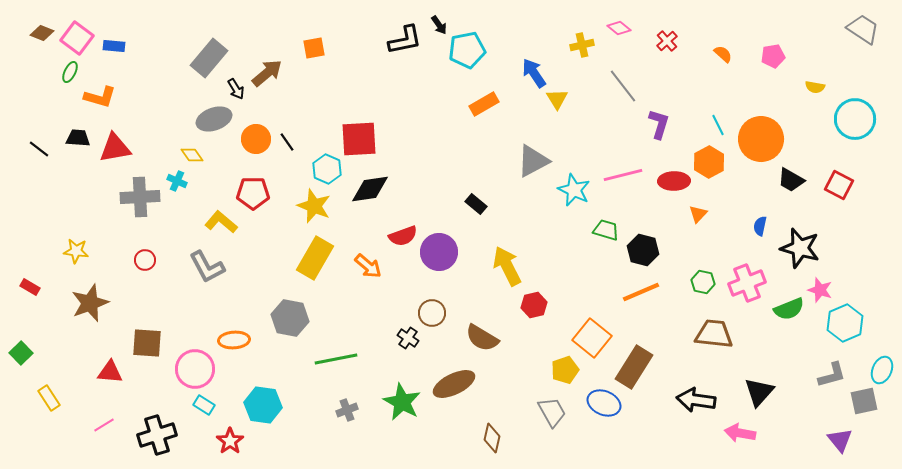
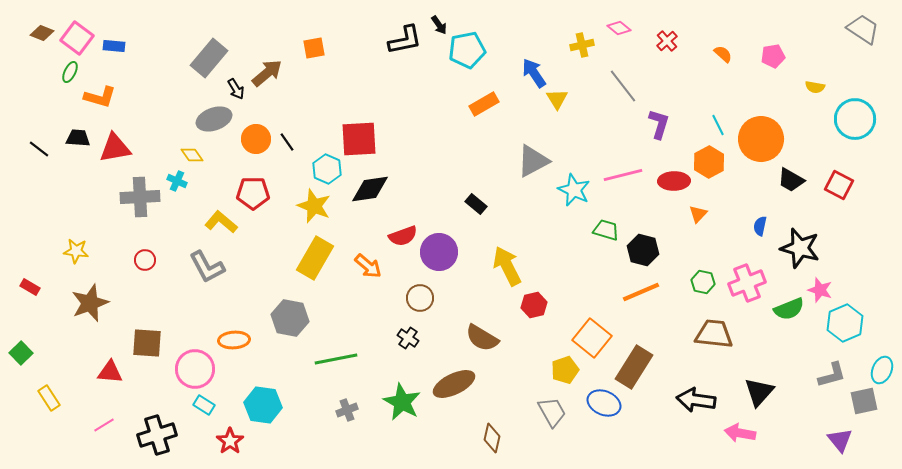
brown circle at (432, 313): moved 12 px left, 15 px up
